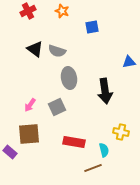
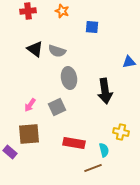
red cross: rotated 21 degrees clockwise
blue square: rotated 16 degrees clockwise
red rectangle: moved 1 px down
